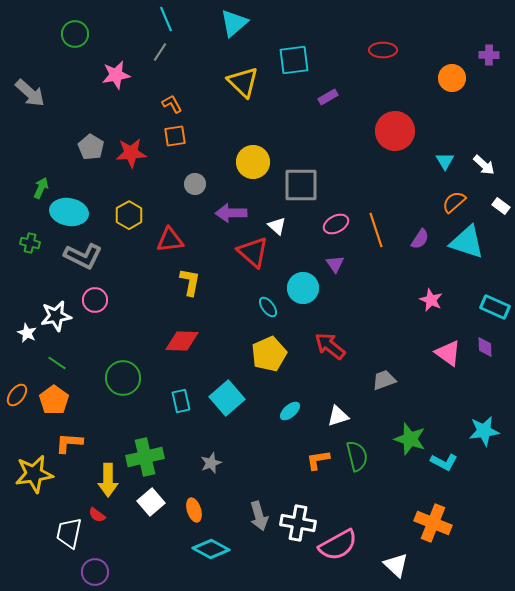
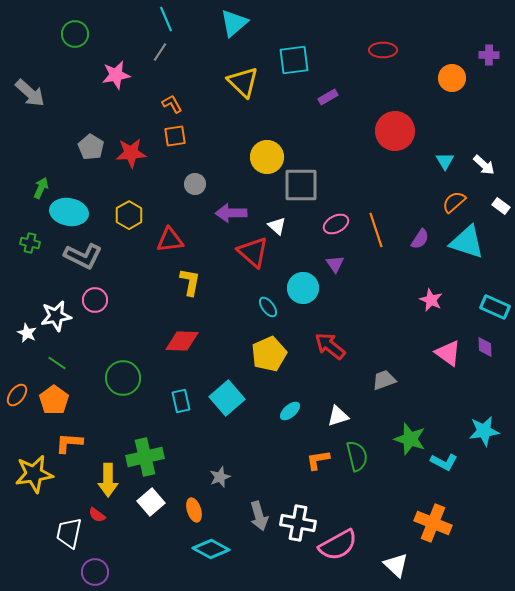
yellow circle at (253, 162): moved 14 px right, 5 px up
gray star at (211, 463): moved 9 px right, 14 px down
